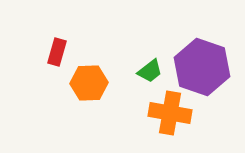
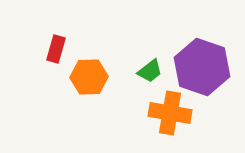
red rectangle: moved 1 px left, 3 px up
orange hexagon: moved 6 px up
